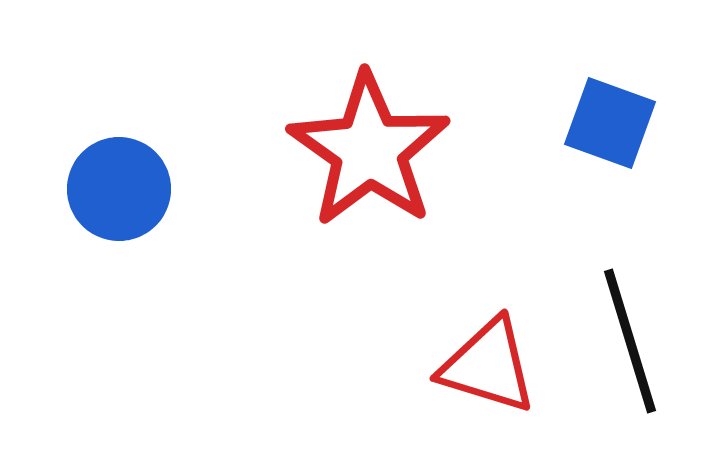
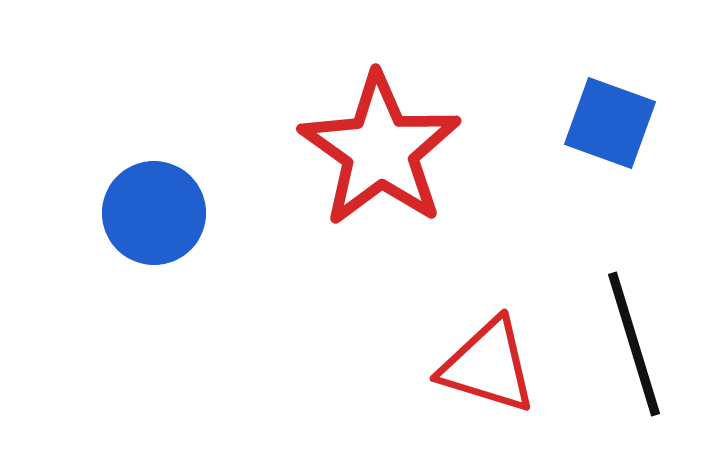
red star: moved 11 px right
blue circle: moved 35 px right, 24 px down
black line: moved 4 px right, 3 px down
